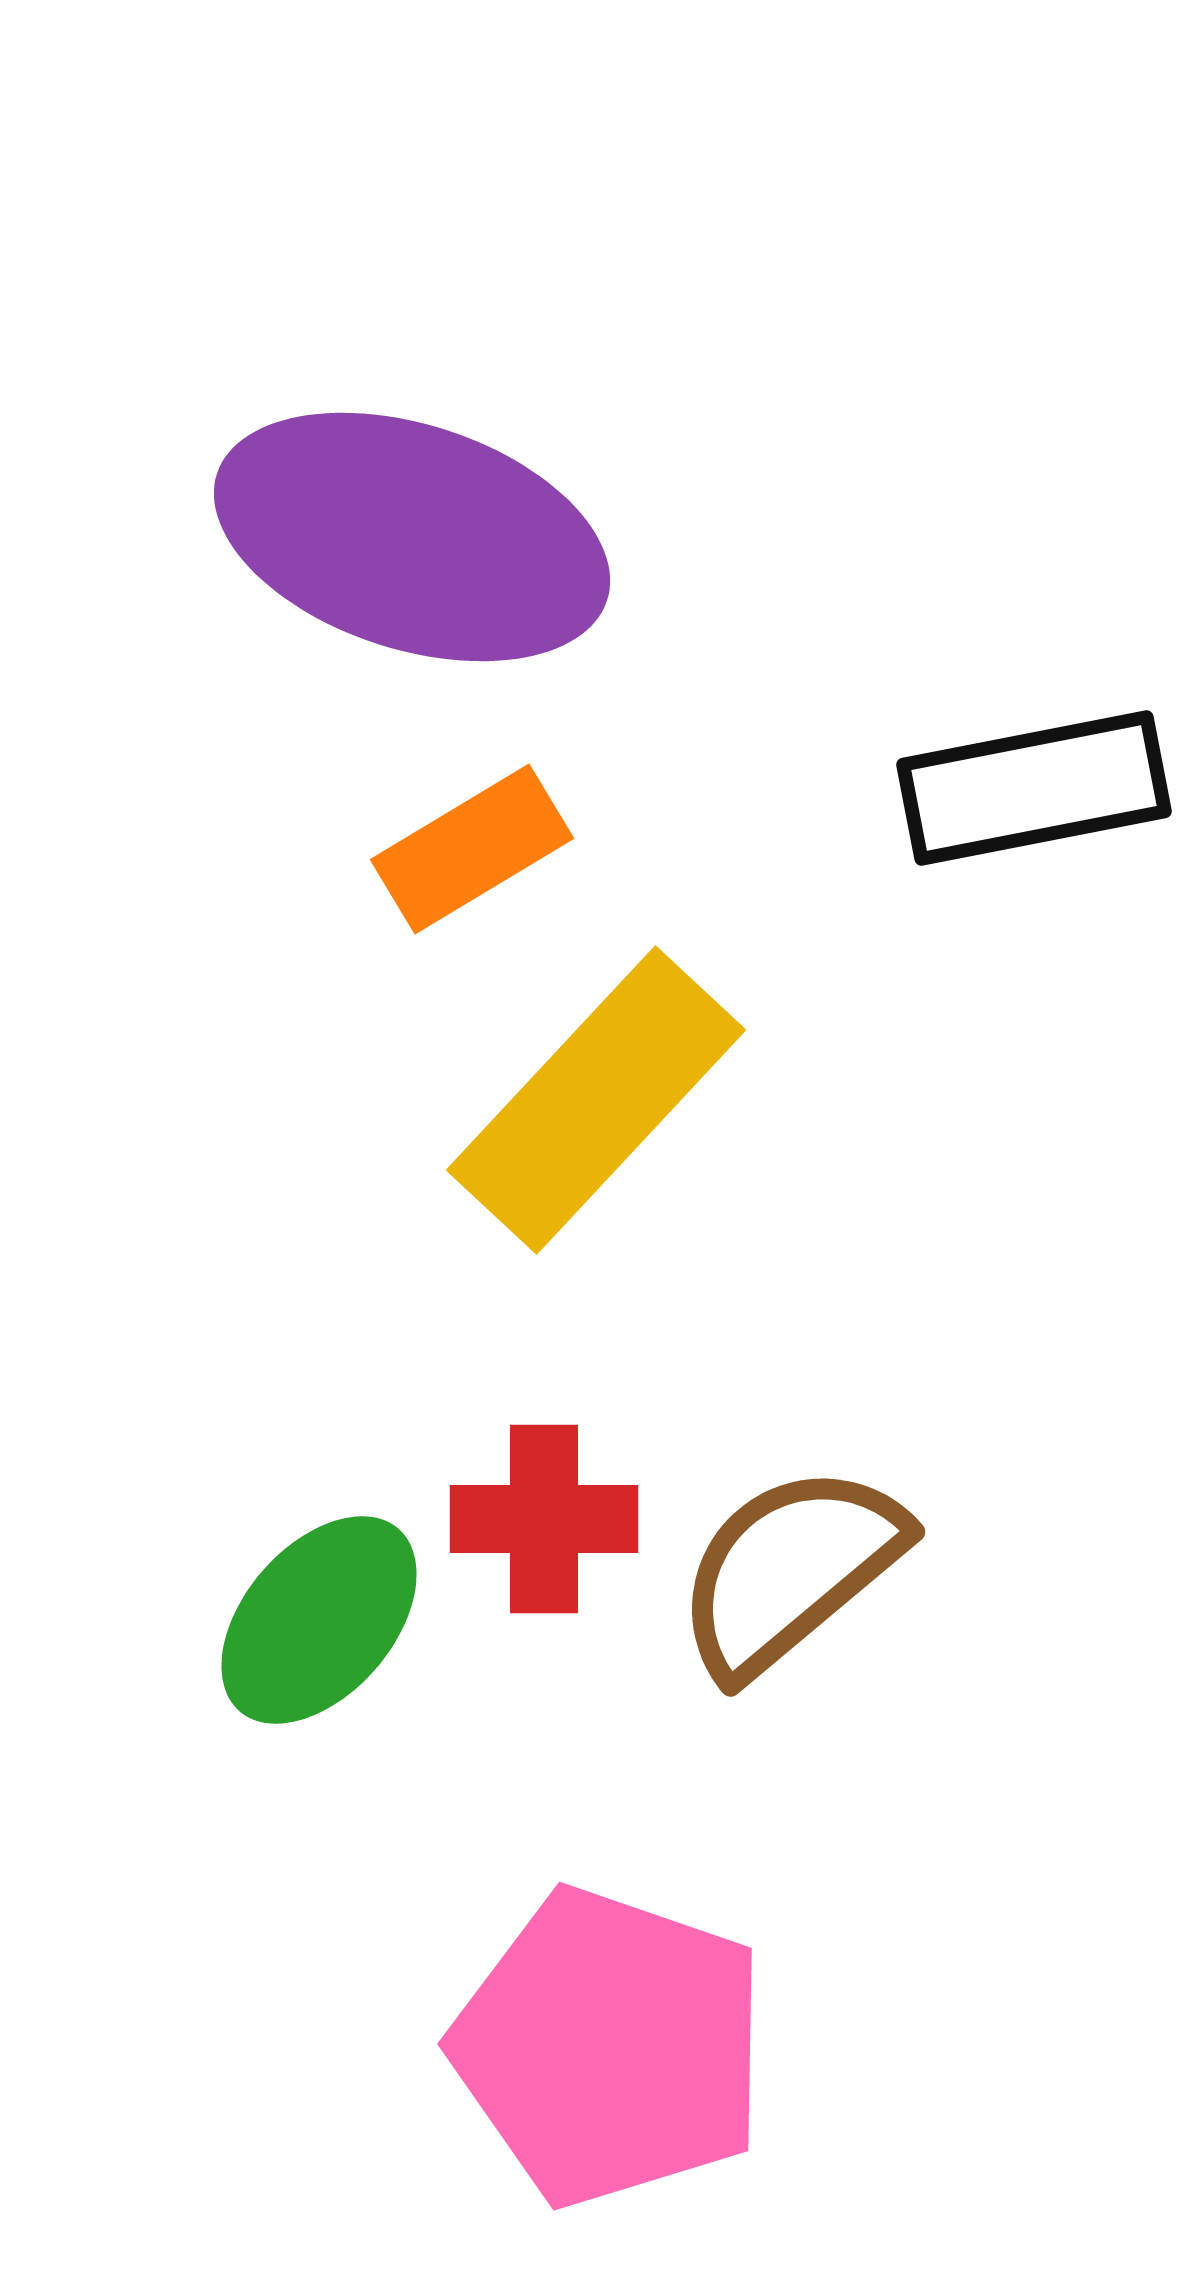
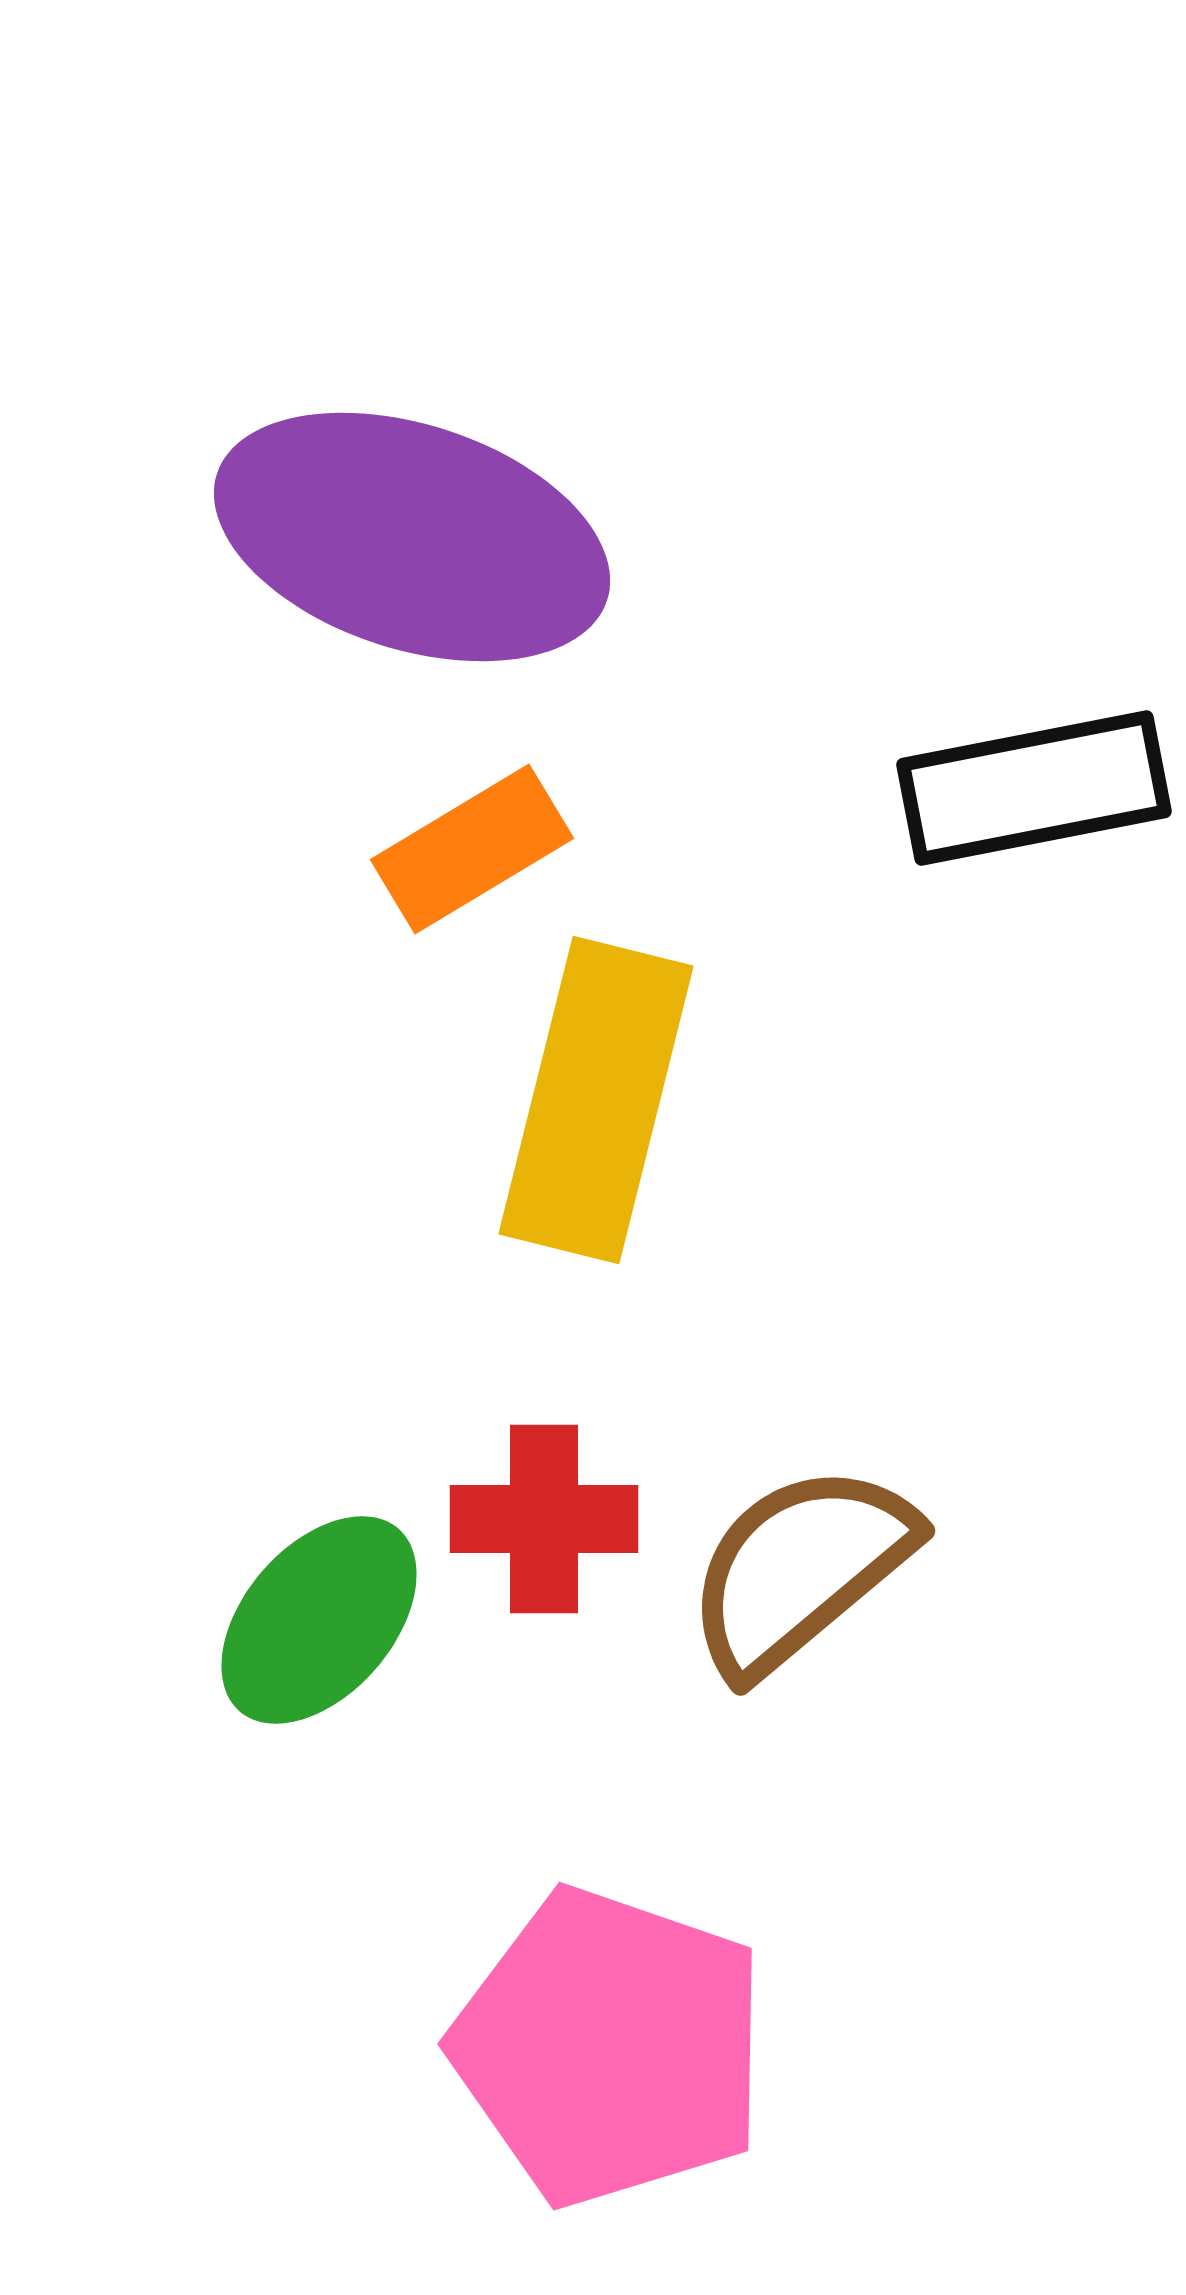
yellow rectangle: rotated 29 degrees counterclockwise
brown semicircle: moved 10 px right, 1 px up
